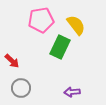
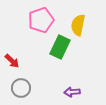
pink pentagon: rotated 10 degrees counterclockwise
yellow semicircle: moved 2 px right; rotated 130 degrees counterclockwise
